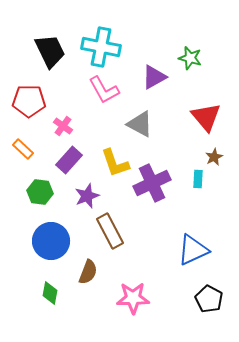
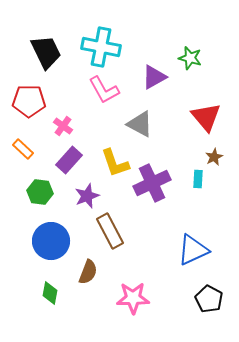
black trapezoid: moved 4 px left, 1 px down
